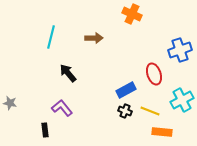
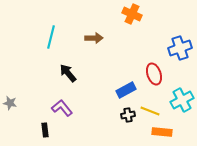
blue cross: moved 2 px up
black cross: moved 3 px right, 4 px down; rotated 32 degrees counterclockwise
